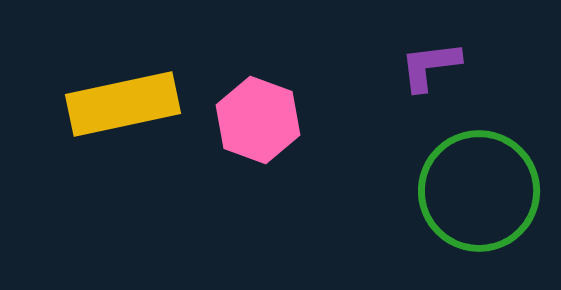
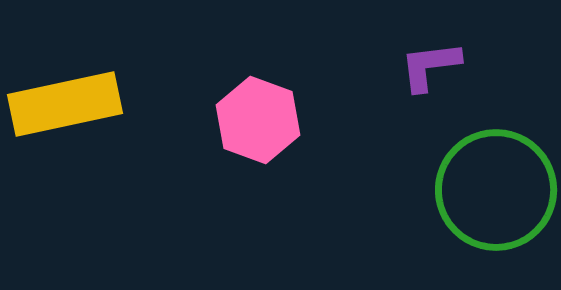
yellow rectangle: moved 58 px left
green circle: moved 17 px right, 1 px up
